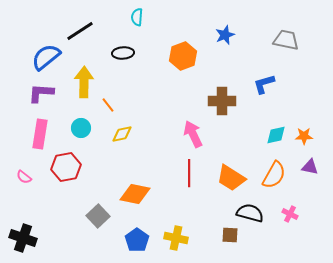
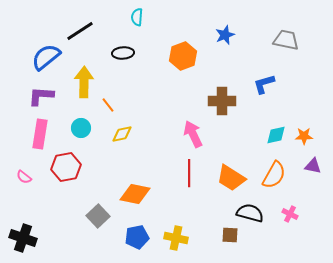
purple L-shape: moved 3 px down
purple triangle: moved 3 px right, 1 px up
blue pentagon: moved 3 px up; rotated 25 degrees clockwise
